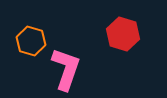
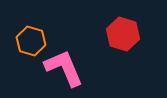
pink L-shape: moved 2 px left, 1 px up; rotated 42 degrees counterclockwise
